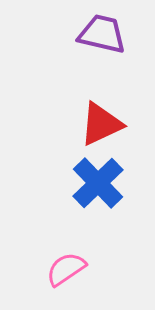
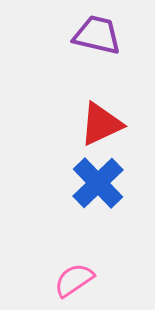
purple trapezoid: moved 5 px left, 1 px down
pink semicircle: moved 8 px right, 11 px down
